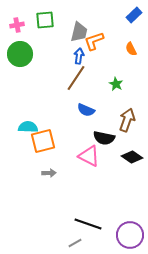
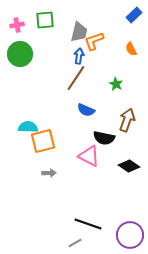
black diamond: moved 3 px left, 9 px down
